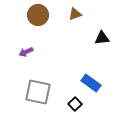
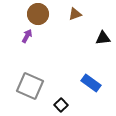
brown circle: moved 1 px up
black triangle: moved 1 px right
purple arrow: moved 1 px right, 16 px up; rotated 144 degrees clockwise
gray square: moved 8 px left, 6 px up; rotated 12 degrees clockwise
black square: moved 14 px left, 1 px down
